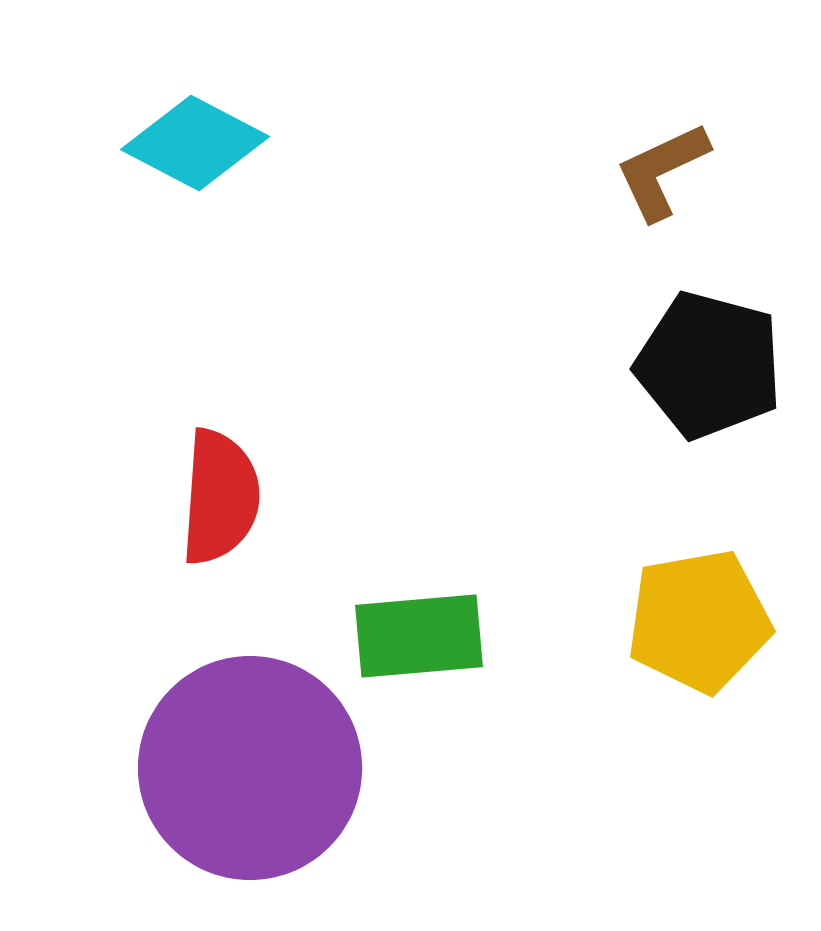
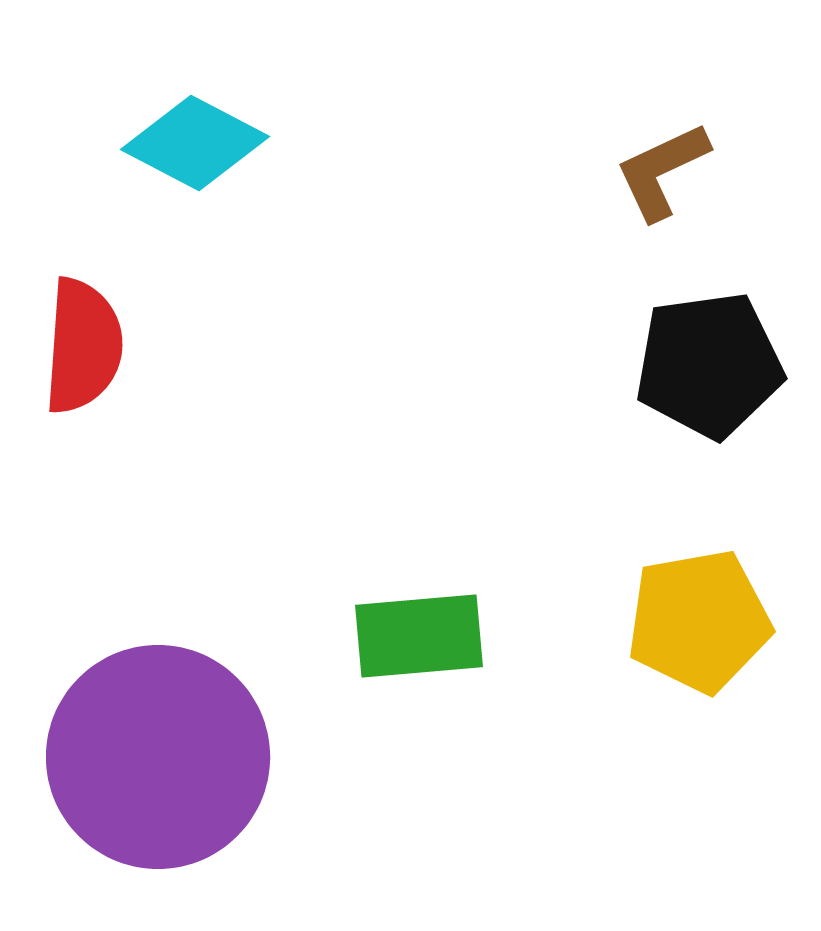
black pentagon: rotated 23 degrees counterclockwise
red semicircle: moved 137 px left, 151 px up
purple circle: moved 92 px left, 11 px up
